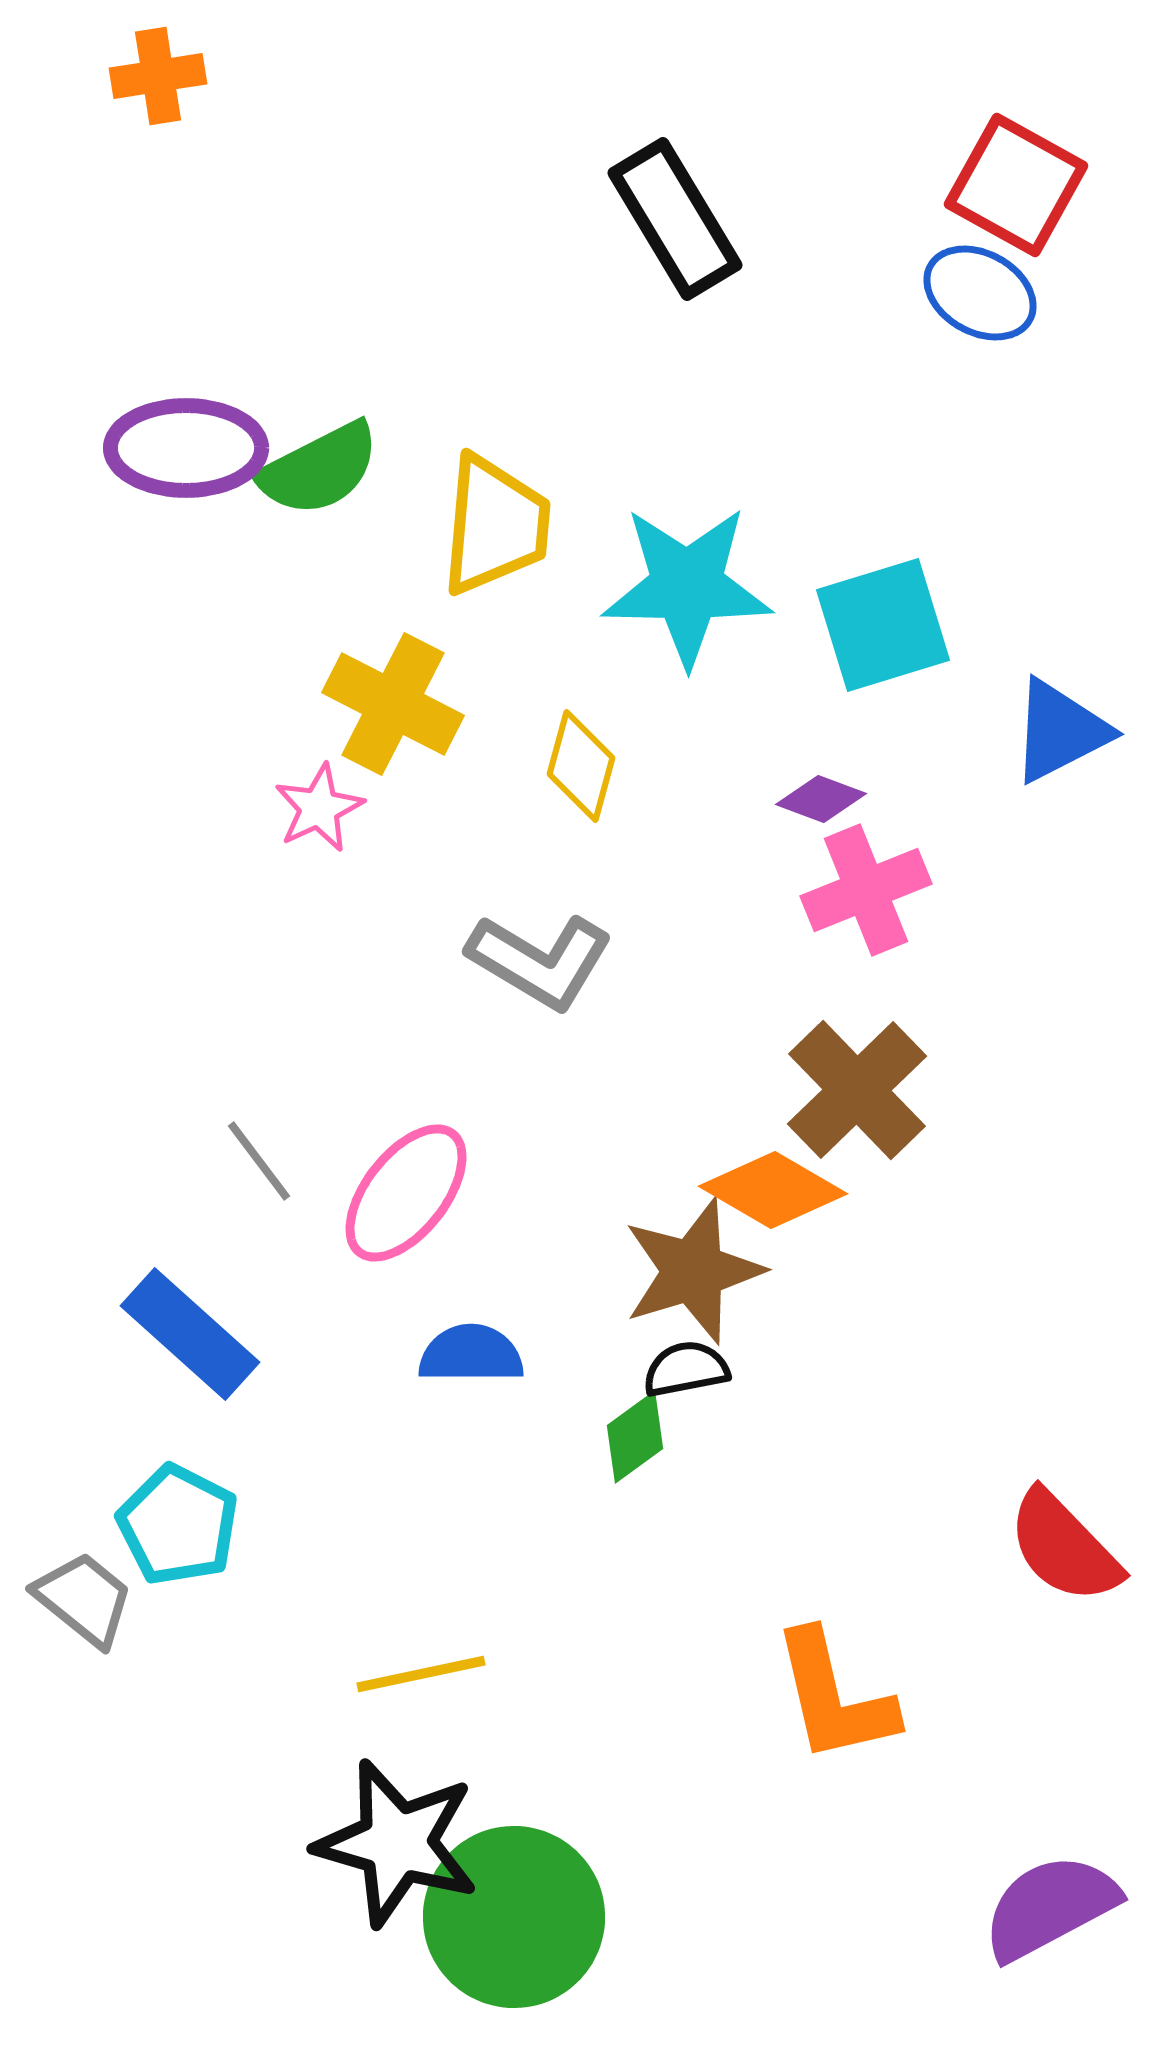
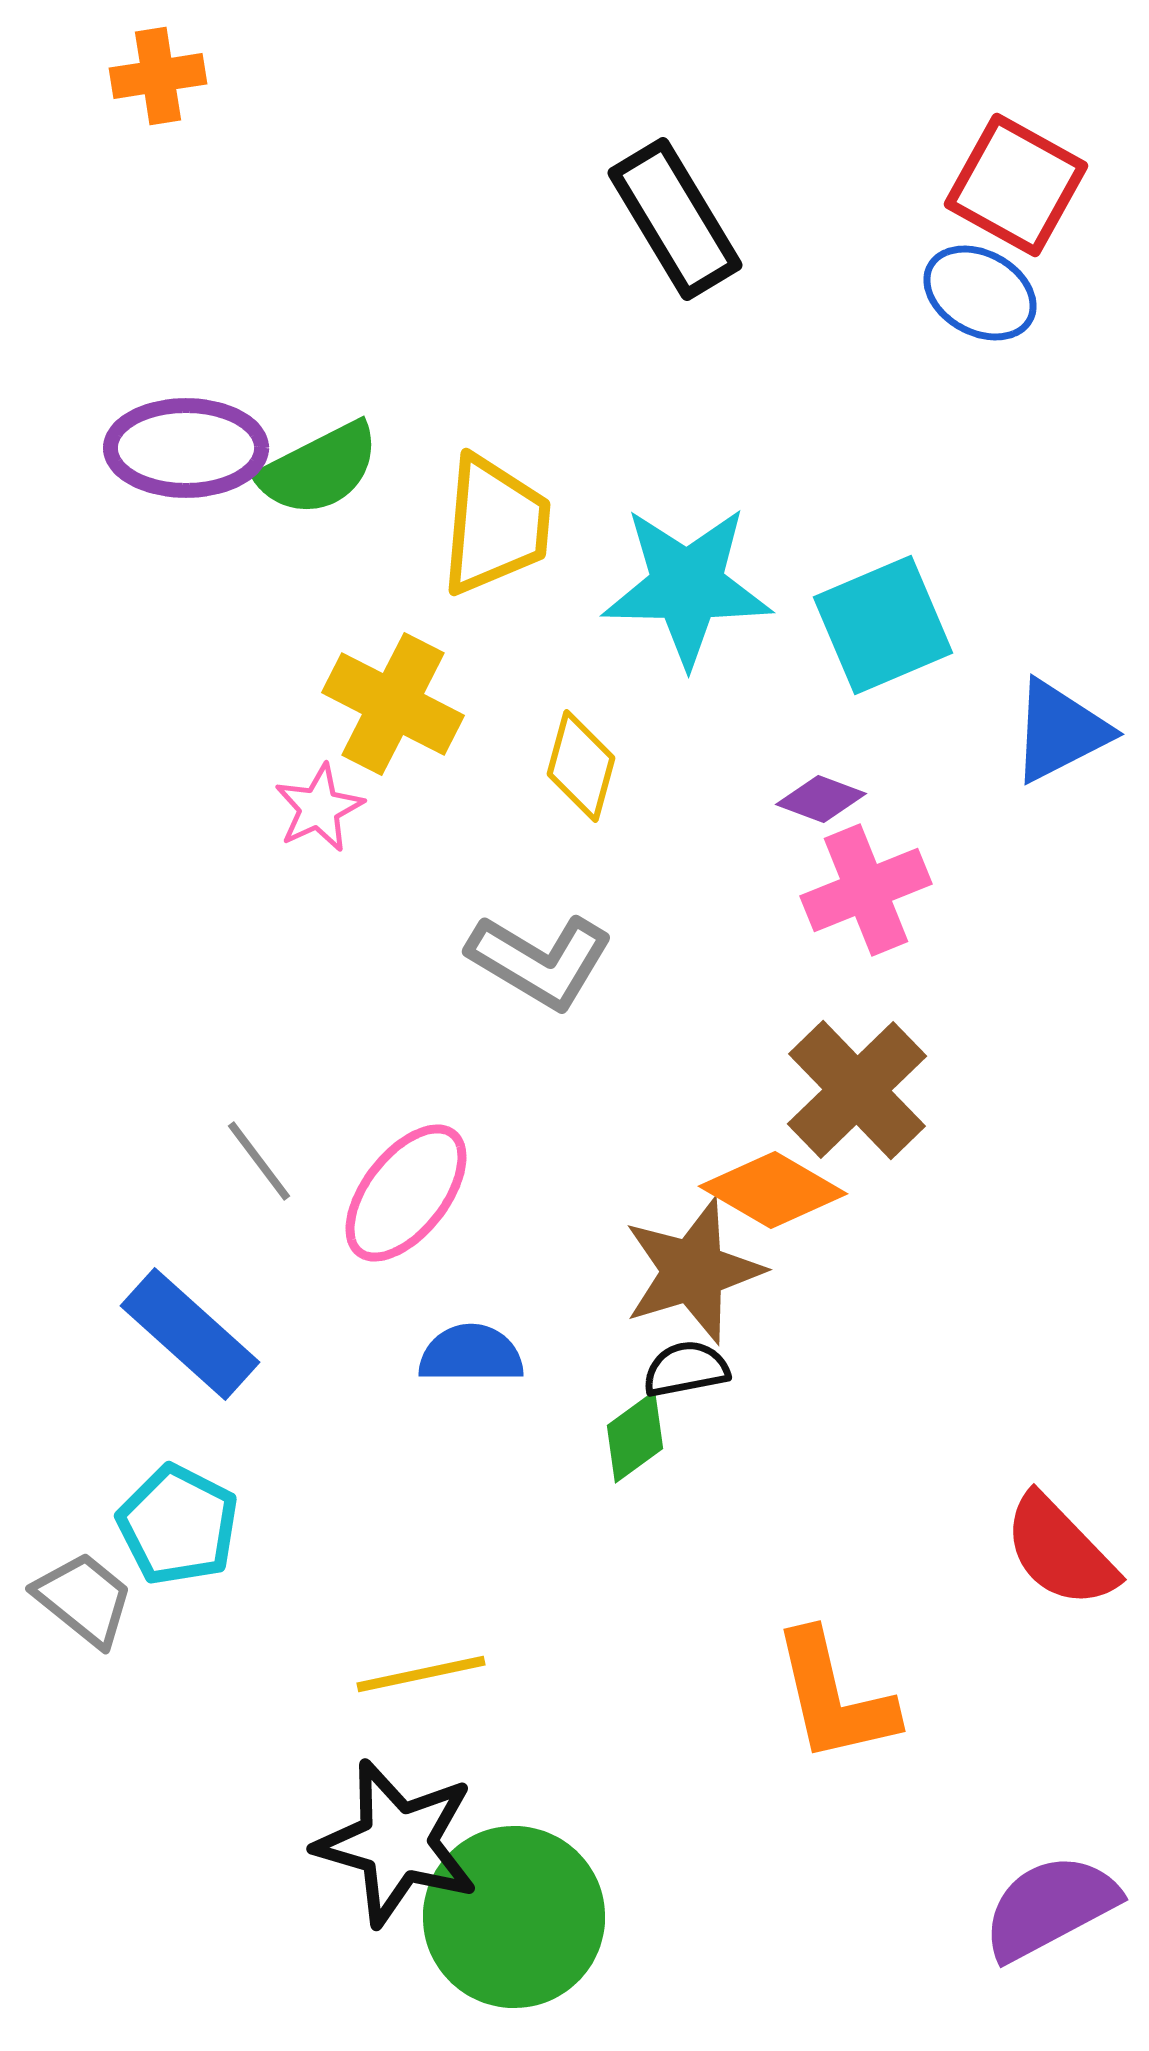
cyan square: rotated 6 degrees counterclockwise
red semicircle: moved 4 px left, 4 px down
